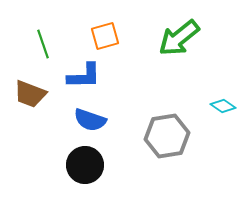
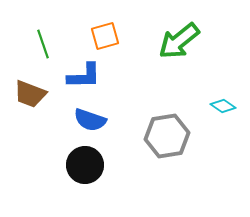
green arrow: moved 3 px down
